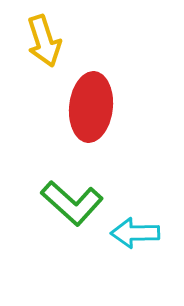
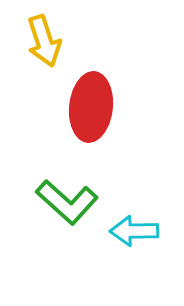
green L-shape: moved 5 px left, 1 px up
cyan arrow: moved 1 px left, 2 px up
